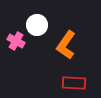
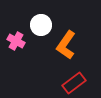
white circle: moved 4 px right
red rectangle: rotated 40 degrees counterclockwise
